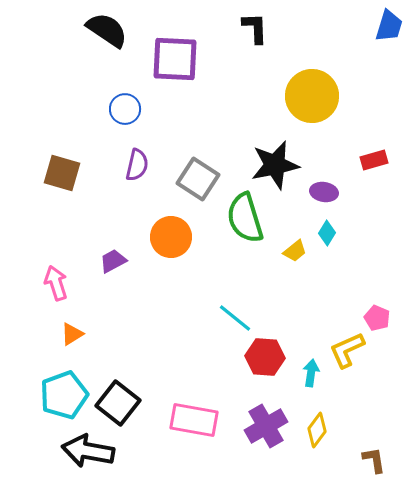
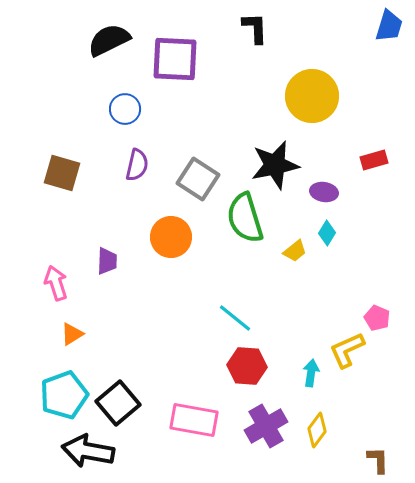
black semicircle: moved 2 px right, 10 px down; rotated 60 degrees counterclockwise
purple trapezoid: moved 6 px left; rotated 120 degrees clockwise
red hexagon: moved 18 px left, 9 px down
black square: rotated 12 degrees clockwise
brown L-shape: moved 4 px right; rotated 8 degrees clockwise
